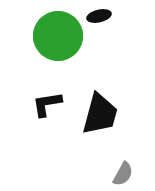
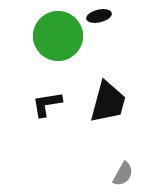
black trapezoid: moved 8 px right, 12 px up
